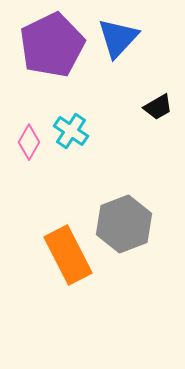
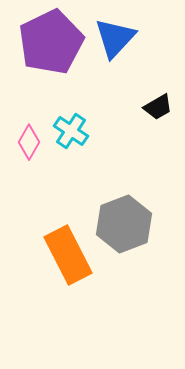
blue triangle: moved 3 px left
purple pentagon: moved 1 px left, 3 px up
